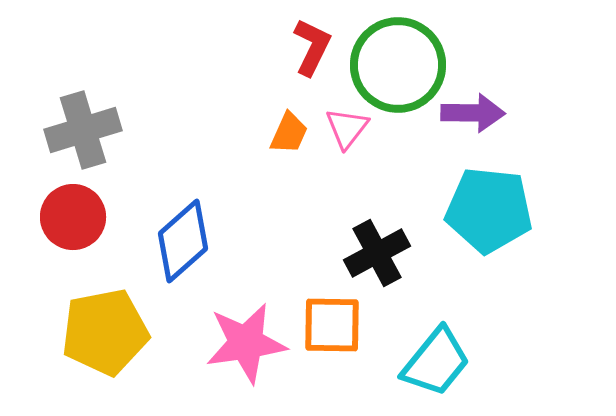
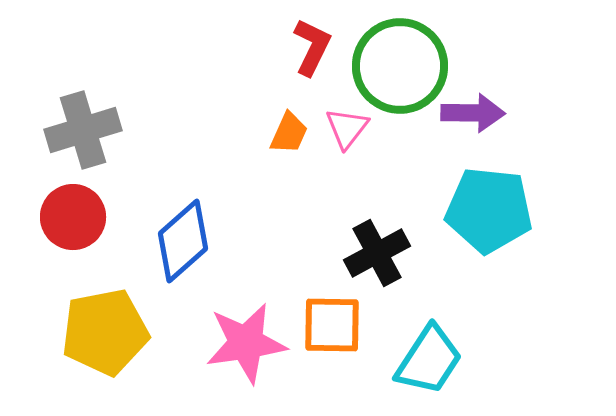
green circle: moved 2 px right, 1 px down
cyan trapezoid: moved 7 px left, 2 px up; rotated 6 degrees counterclockwise
